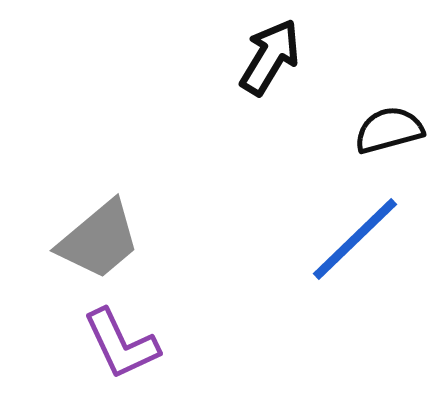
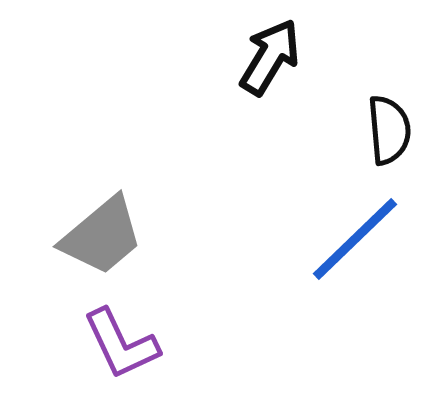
black semicircle: rotated 100 degrees clockwise
gray trapezoid: moved 3 px right, 4 px up
